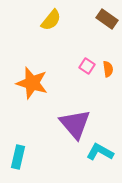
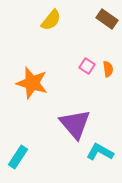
cyan rectangle: rotated 20 degrees clockwise
